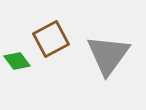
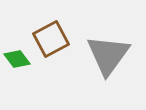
green diamond: moved 2 px up
